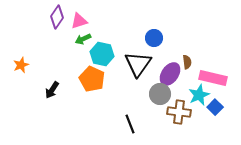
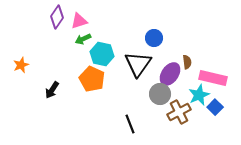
brown cross: rotated 35 degrees counterclockwise
